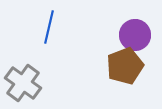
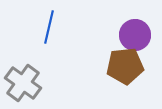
brown pentagon: rotated 15 degrees clockwise
